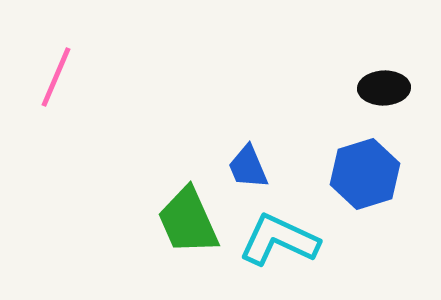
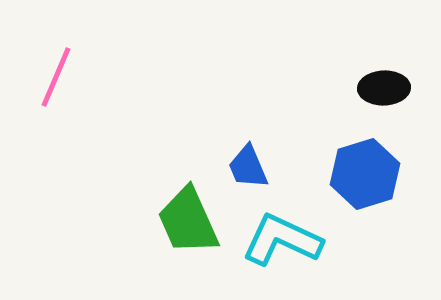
cyan L-shape: moved 3 px right
